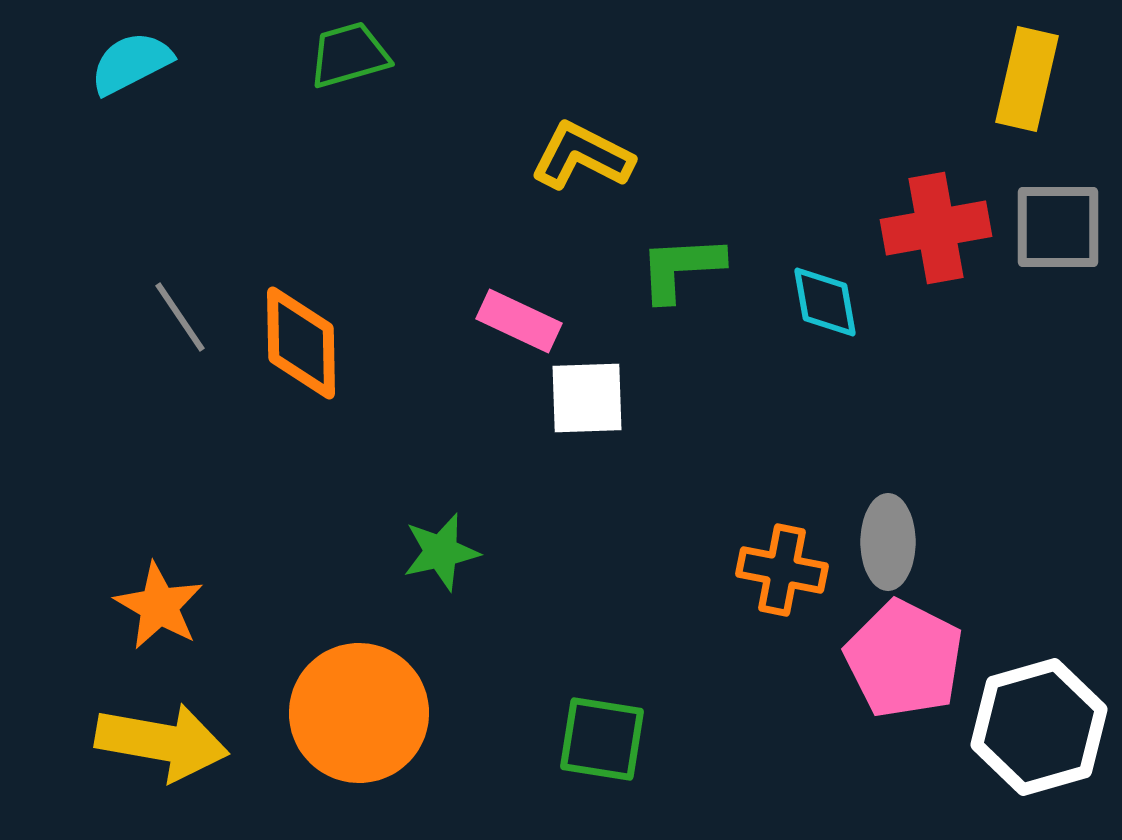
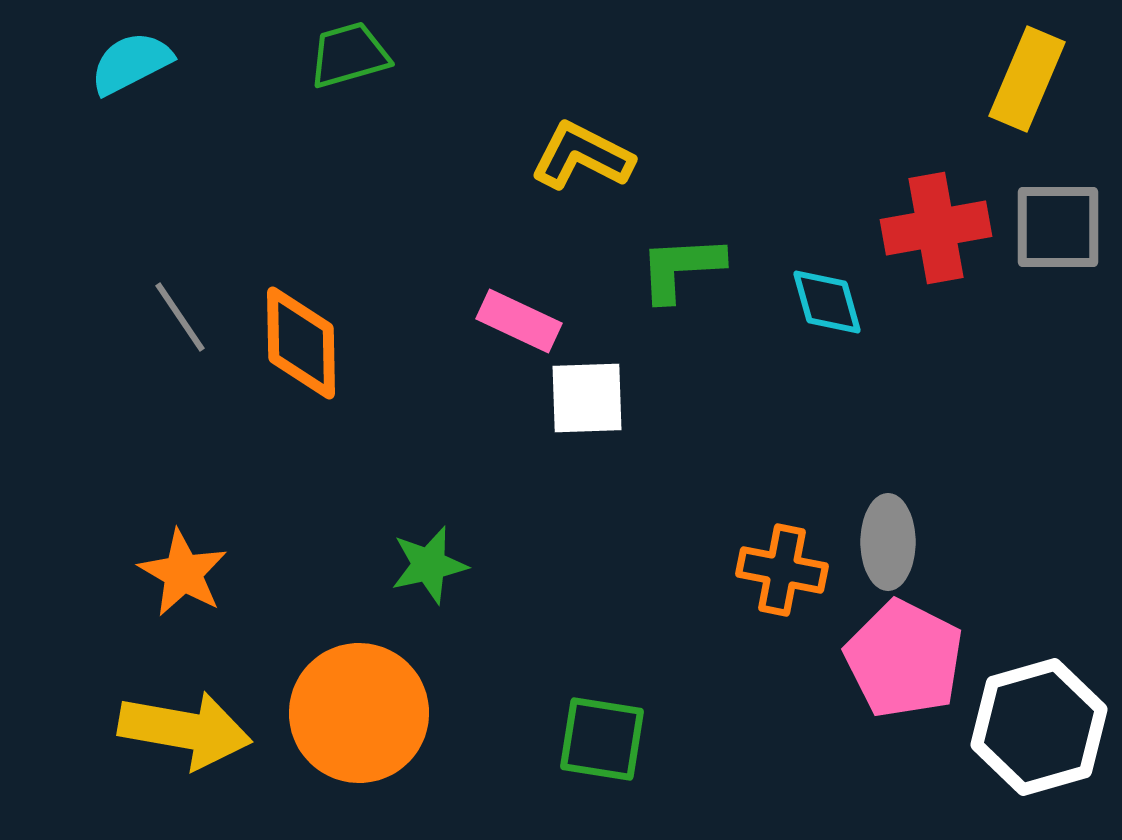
yellow rectangle: rotated 10 degrees clockwise
cyan diamond: moved 2 px right; rotated 6 degrees counterclockwise
green star: moved 12 px left, 13 px down
orange star: moved 24 px right, 33 px up
yellow arrow: moved 23 px right, 12 px up
